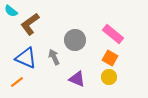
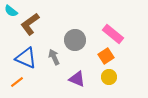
orange square: moved 4 px left, 2 px up; rotated 28 degrees clockwise
